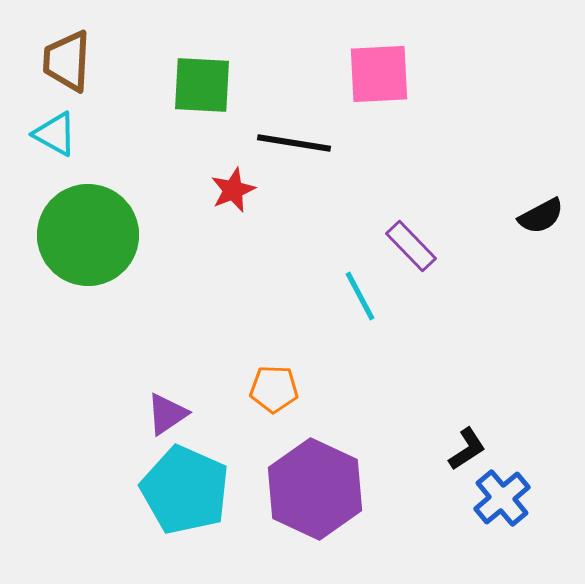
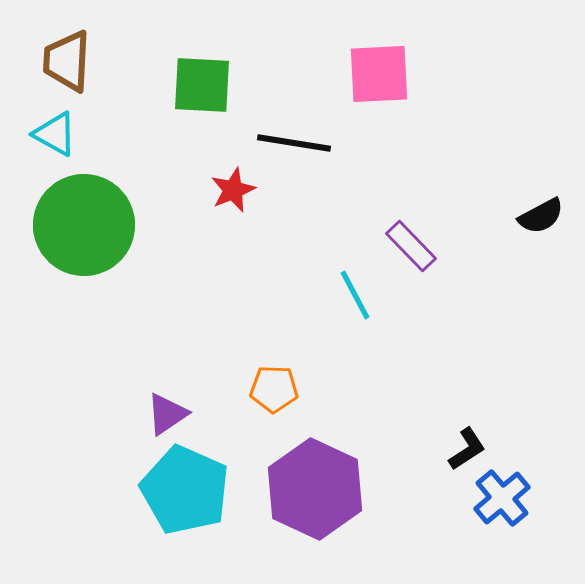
green circle: moved 4 px left, 10 px up
cyan line: moved 5 px left, 1 px up
